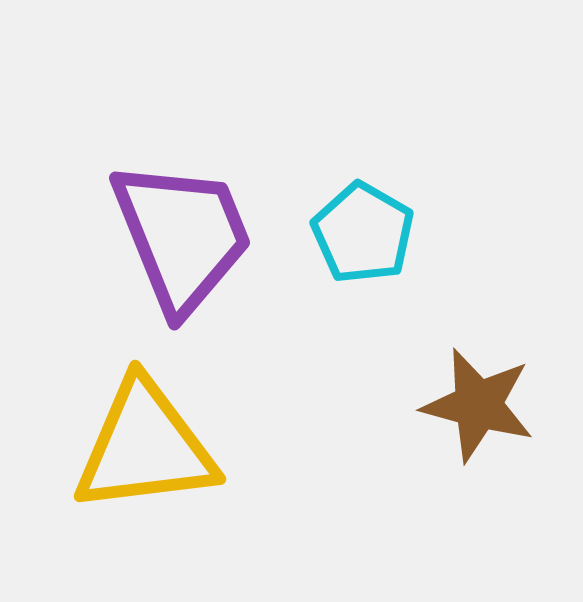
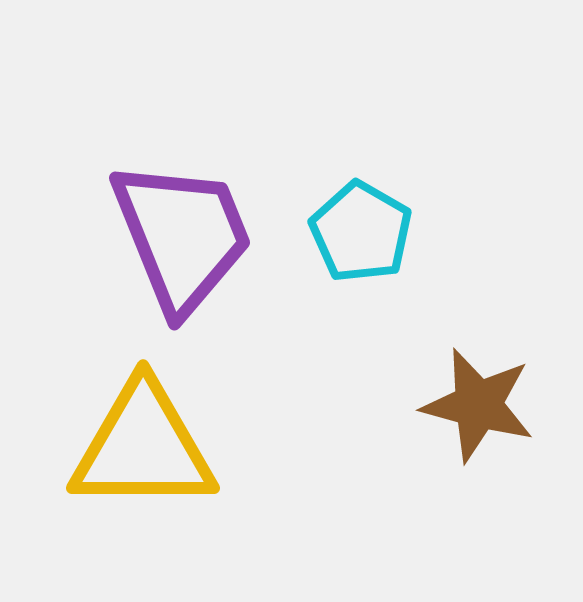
cyan pentagon: moved 2 px left, 1 px up
yellow triangle: moved 2 px left; rotated 7 degrees clockwise
